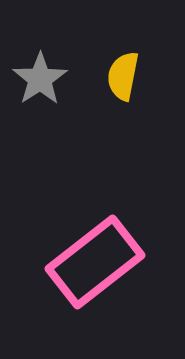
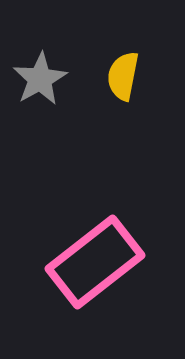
gray star: rotated 4 degrees clockwise
